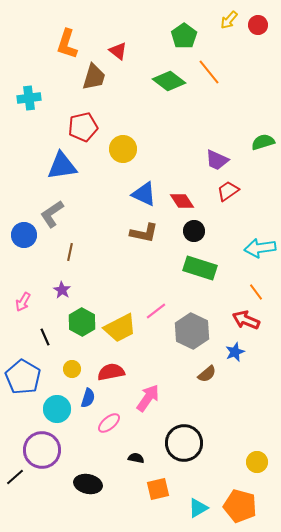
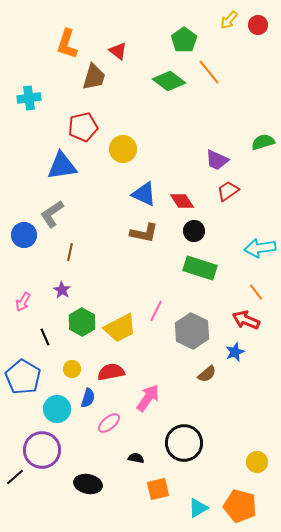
green pentagon at (184, 36): moved 4 px down
pink line at (156, 311): rotated 25 degrees counterclockwise
